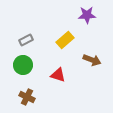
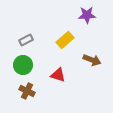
brown cross: moved 6 px up
